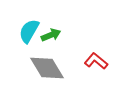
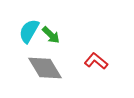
green arrow: rotated 66 degrees clockwise
gray diamond: moved 2 px left
